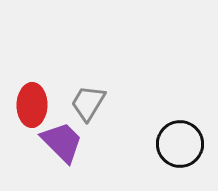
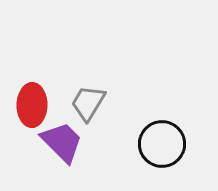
black circle: moved 18 px left
